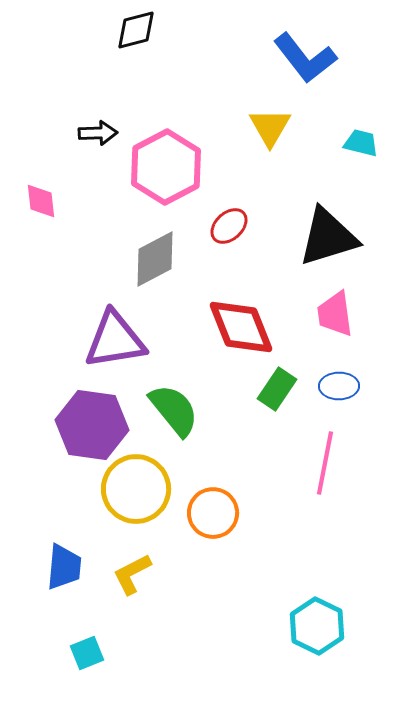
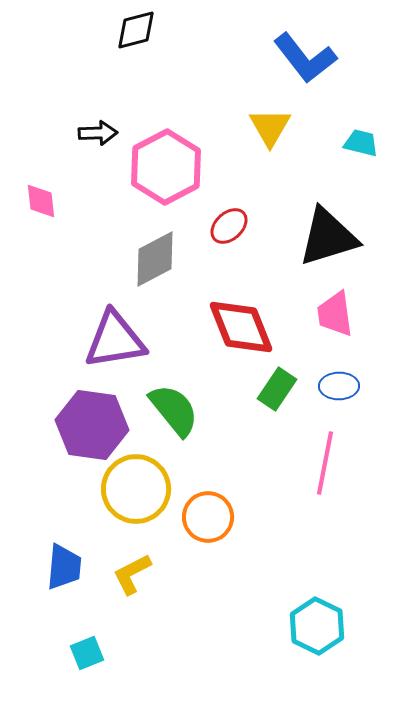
orange circle: moved 5 px left, 4 px down
